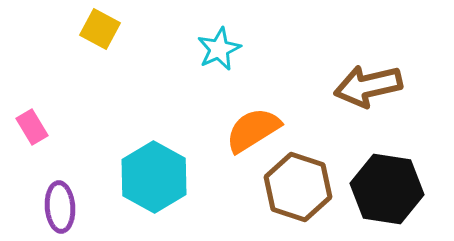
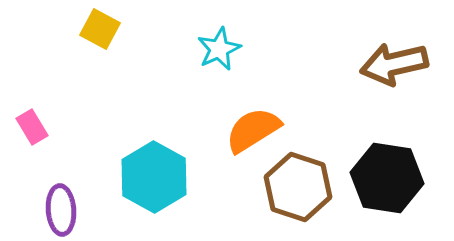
brown arrow: moved 26 px right, 22 px up
black hexagon: moved 11 px up
purple ellipse: moved 1 px right, 3 px down
